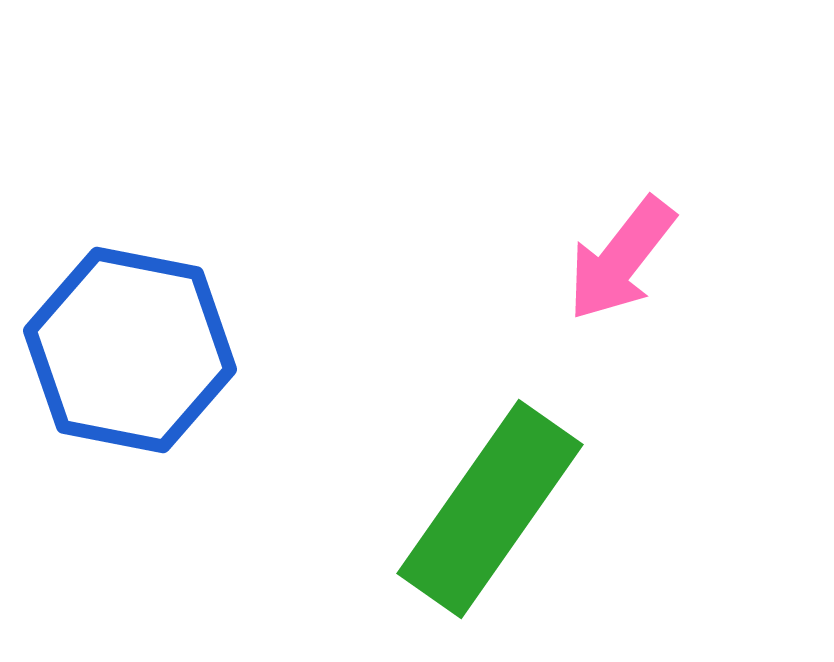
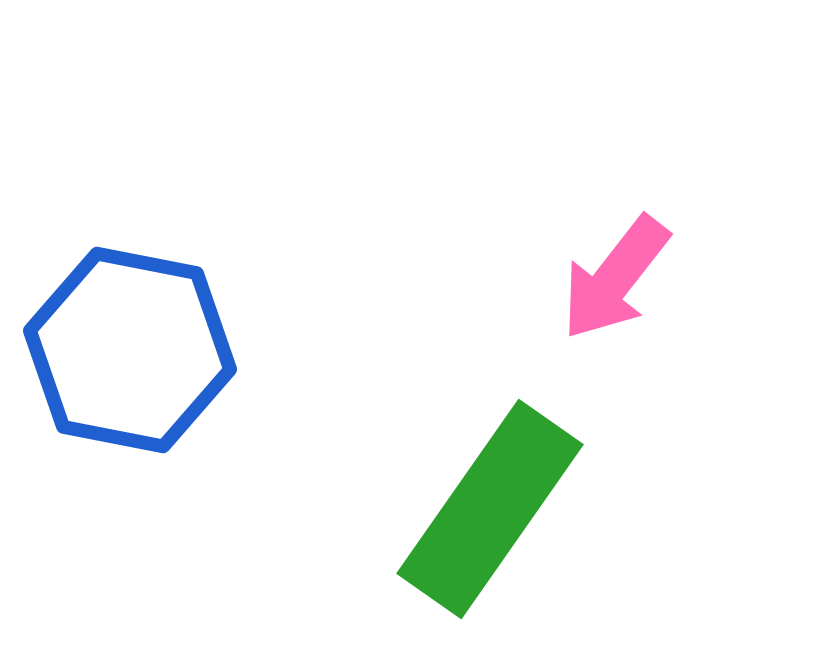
pink arrow: moved 6 px left, 19 px down
